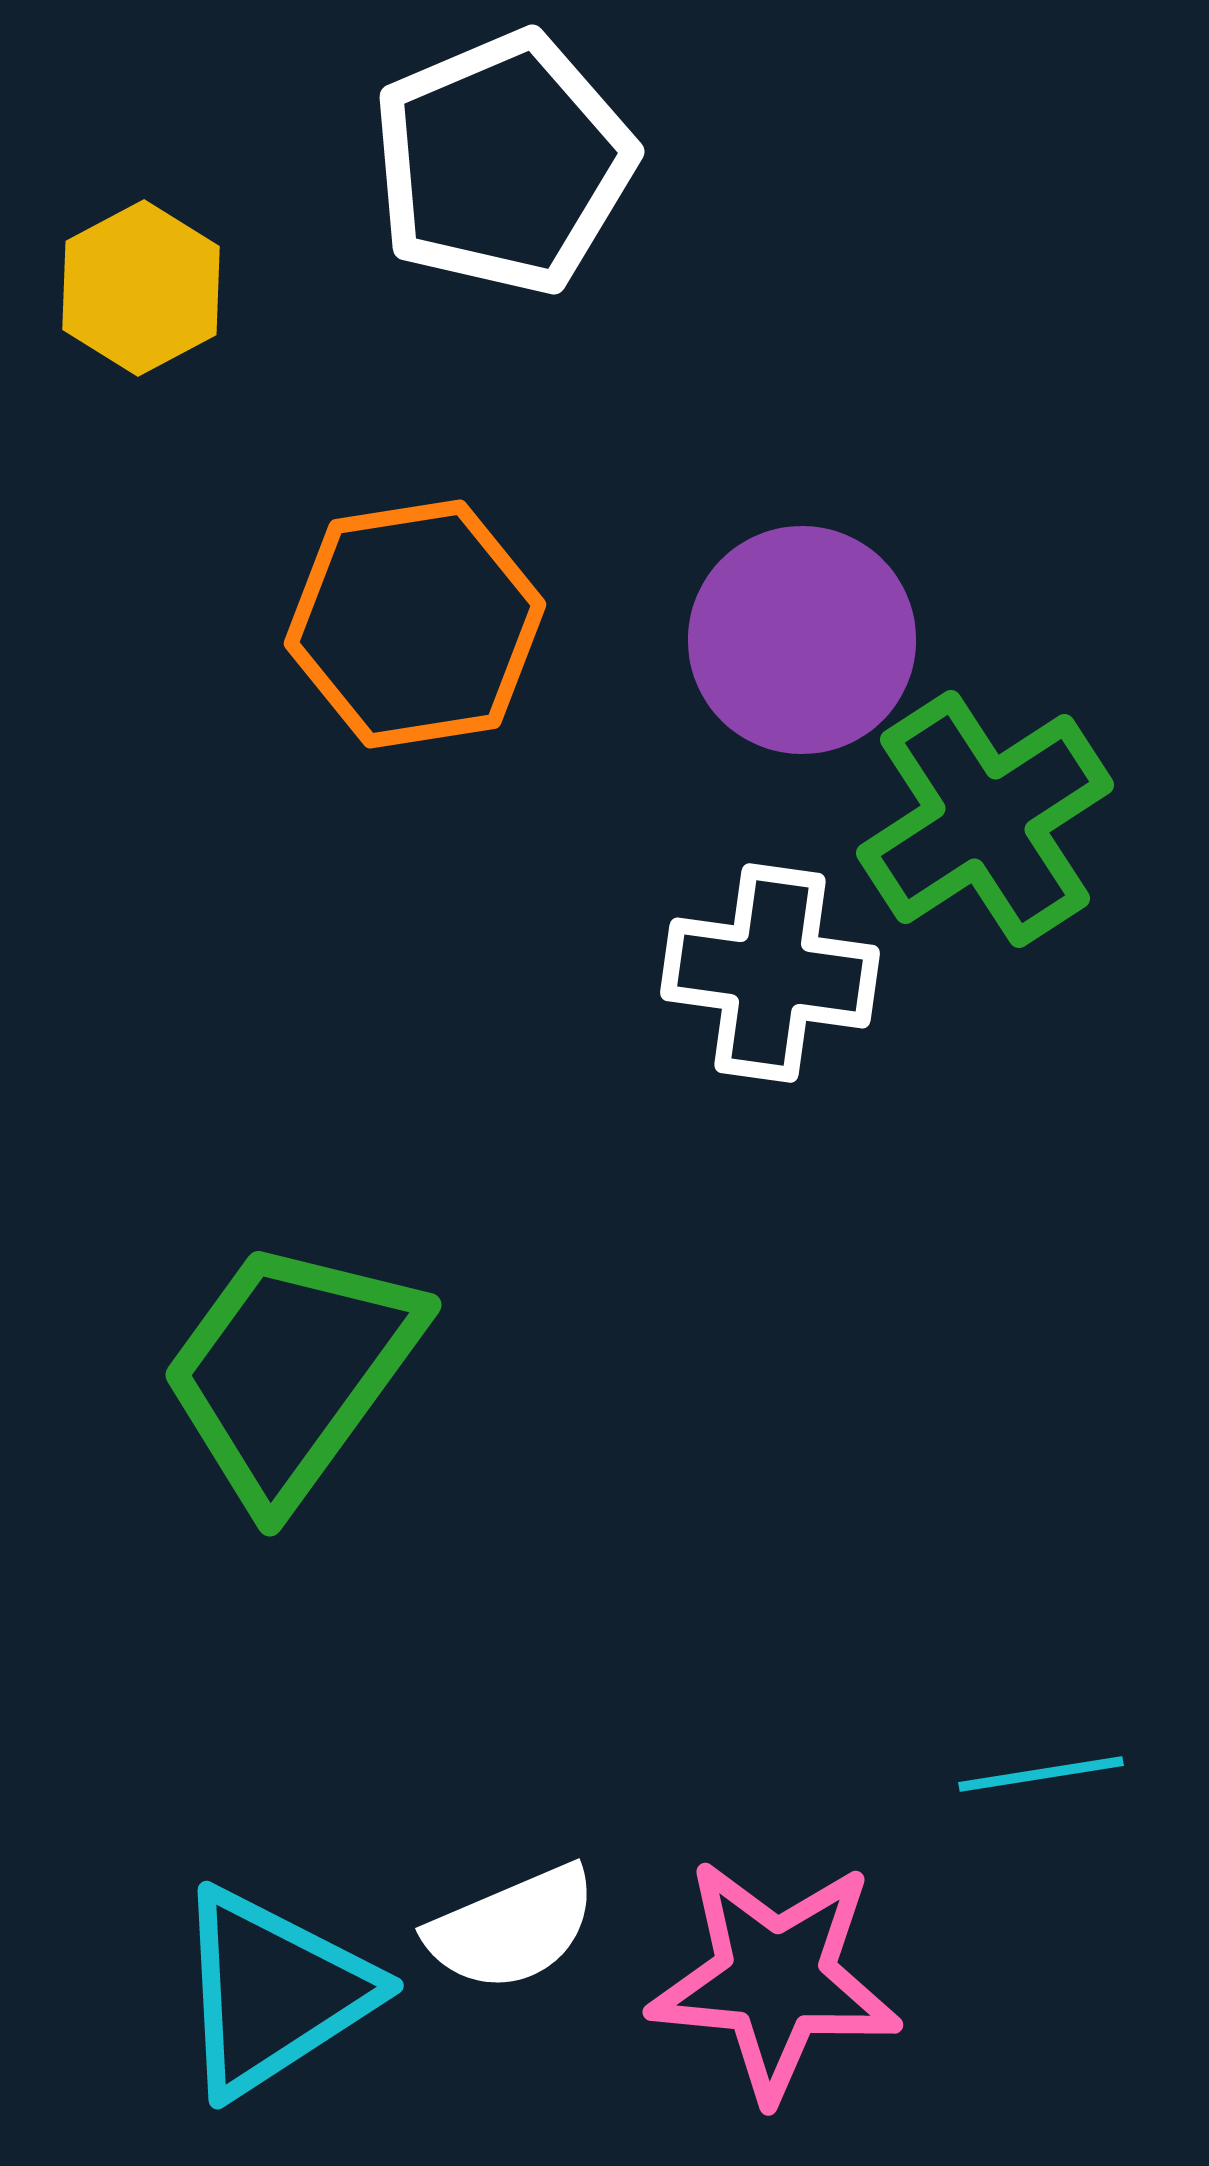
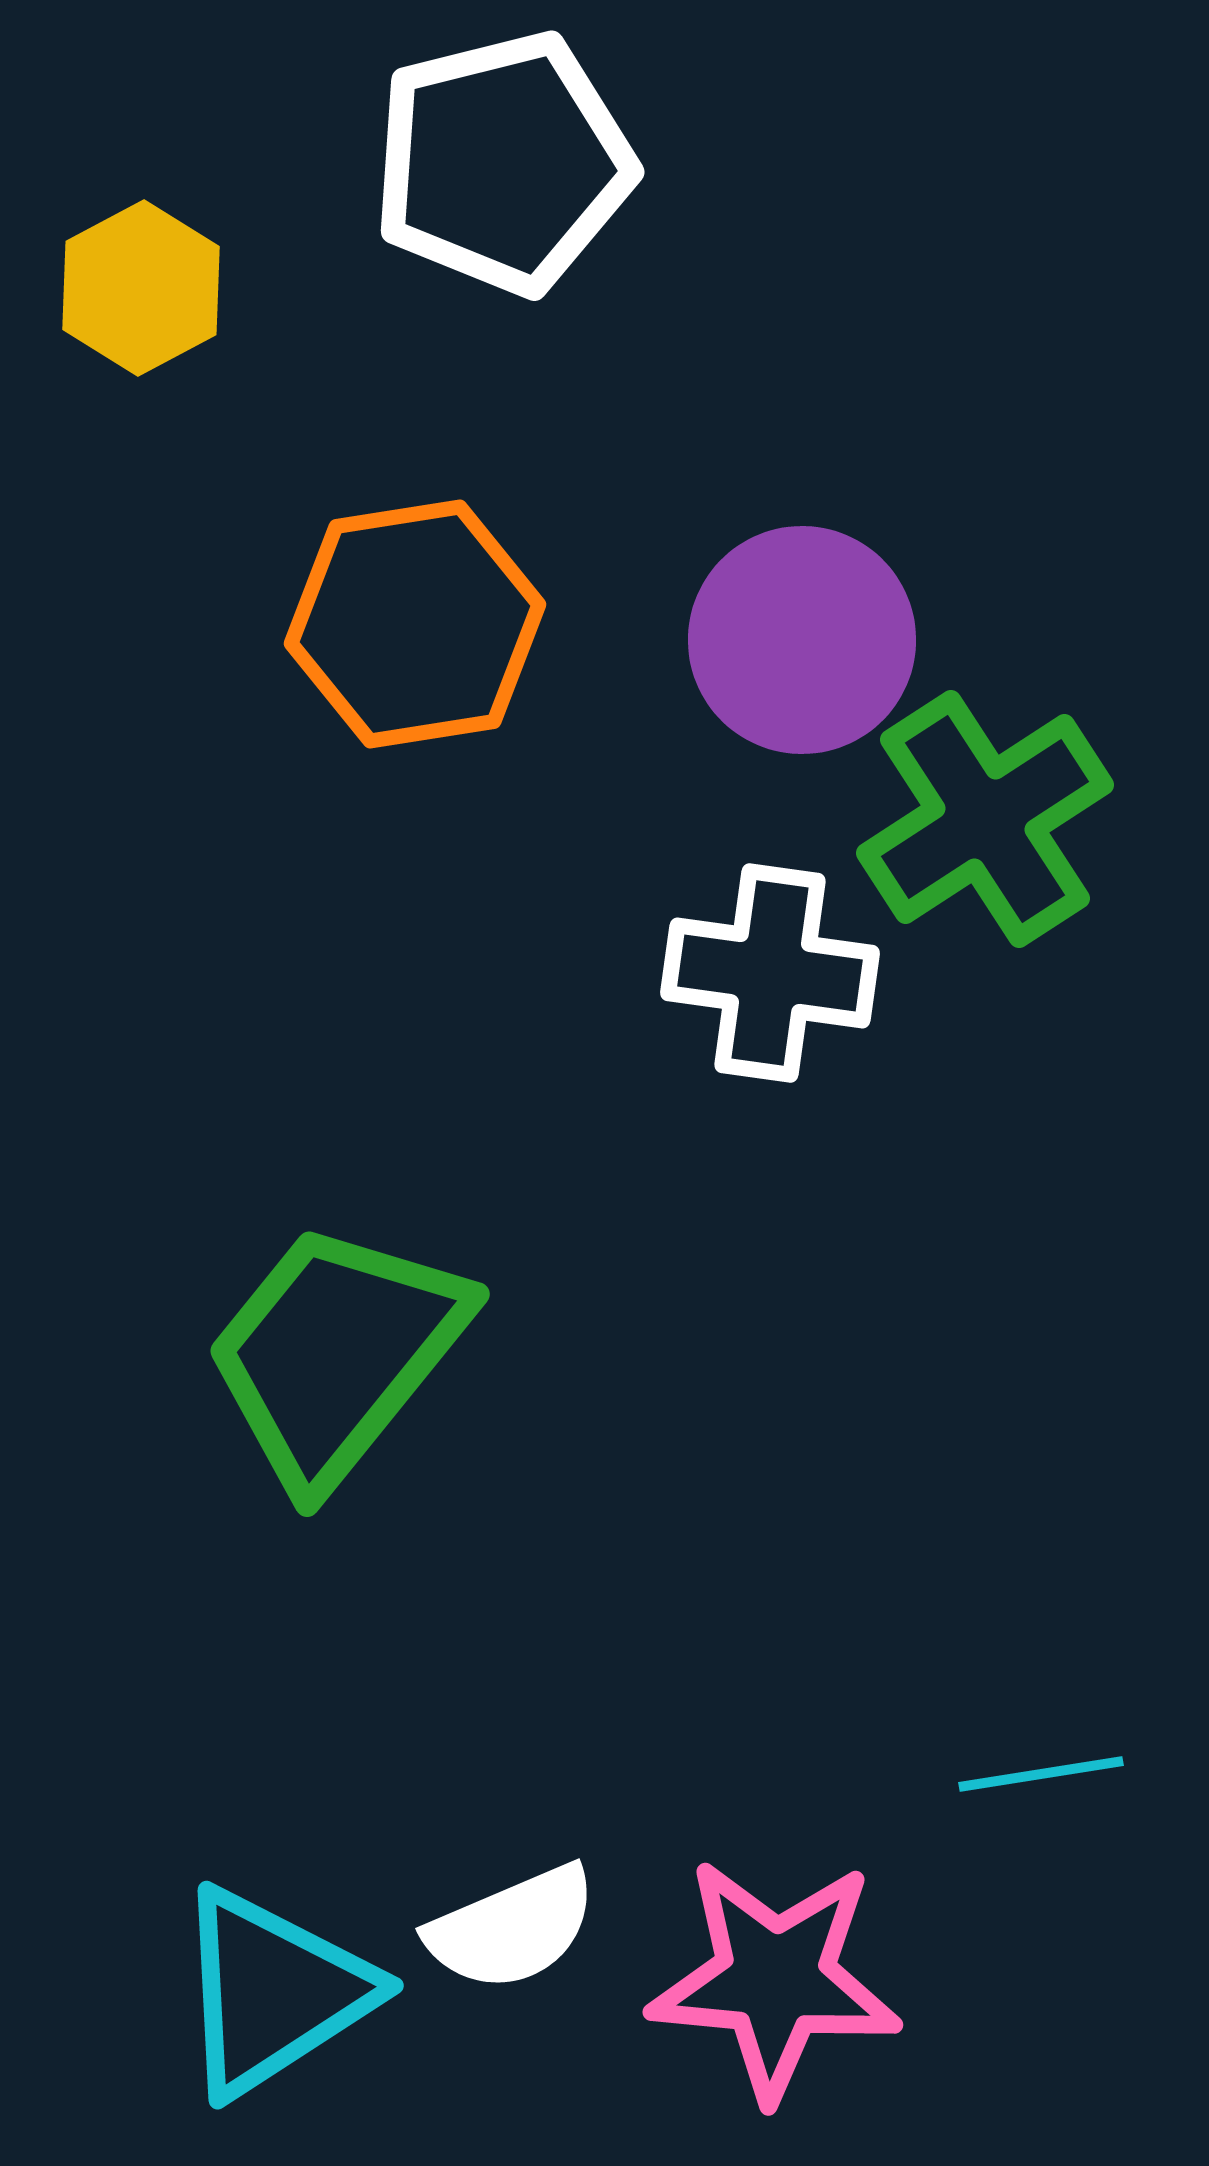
white pentagon: rotated 9 degrees clockwise
green trapezoid: moved 45 px right, 18 px up; rotated 3 degrees clockwise
